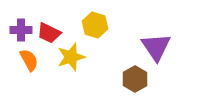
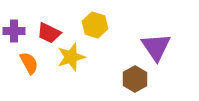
purple cross: moved 7 px left, 1 px down
orange semicircle: moved 3 px down
